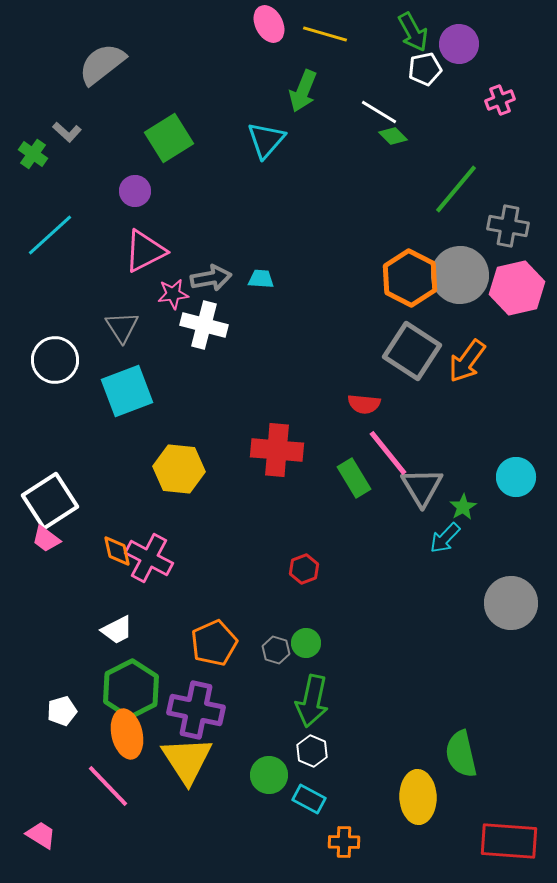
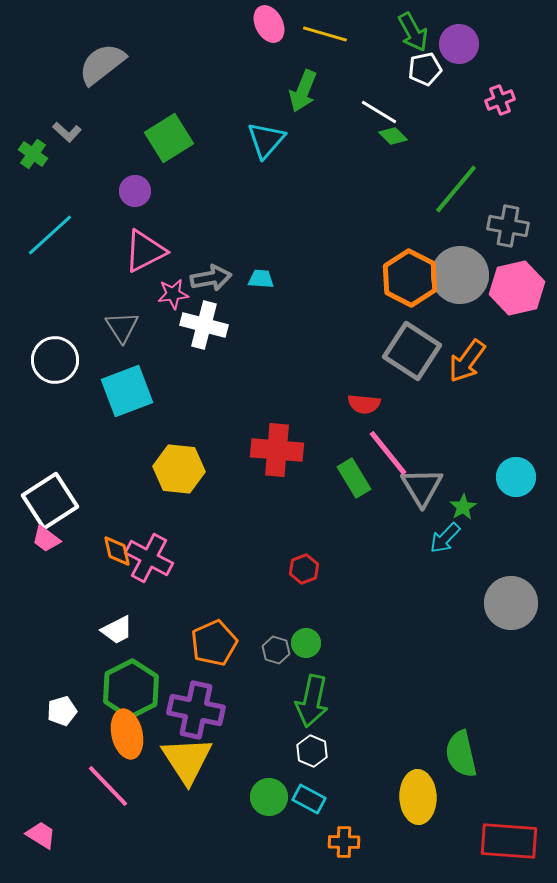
green circle at (269, 775): moved 22 px down
